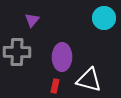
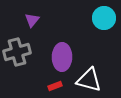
gray cross: rotated 16 degrees counterclockwise
red rectangle: rotated 56 degrees clockwise
